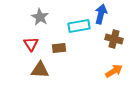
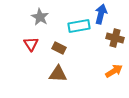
brown cross: moved 1 px right, 1 px up
brown rectangle: rotated 32 degrees clockwise
brown triangle: moved 18 px right, 4 px down
